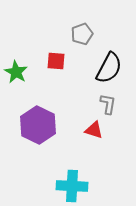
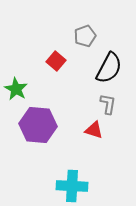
gray pentagon: moved 3 px right, 2 px down
red square: rotated 36 degrees clockwise
green star: moved 17 px down
purple hexagon: rotated 21 degrees counterclockwise
